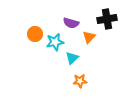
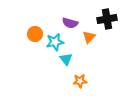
purple semicircle: moved 1 px left
cyan triangle: moved 6 px left, 1 px down; rotated 24 degrees counterclockwise
